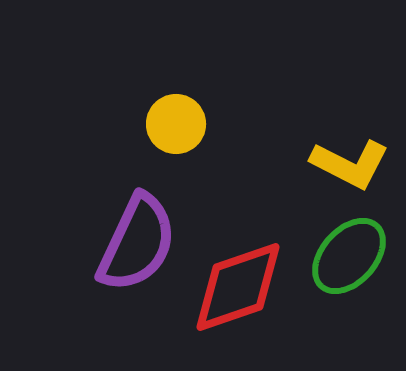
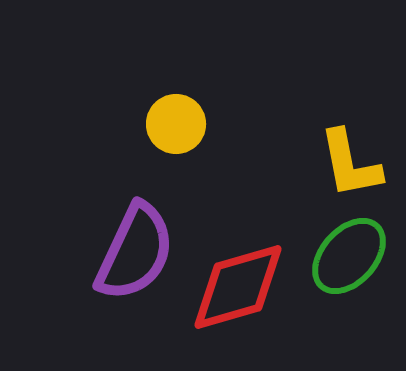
yellow L-shape: rotated 52 degrees clockwise
purple semicircle: moved 2 px left, 9 px down
red diamond: rotated 3 degrees clockwise
